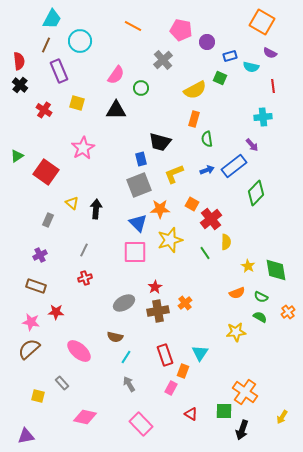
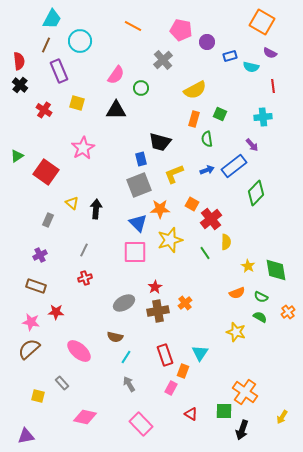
green square at (220, 78): moved 36 px down
yellow star at (236, 332): rotated 24 degrees clockwise
